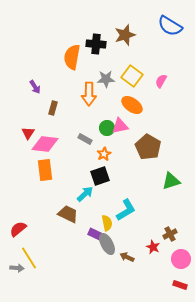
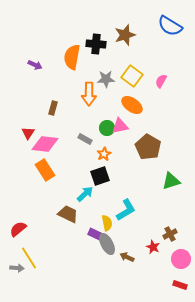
purple arrow: moved 22 px up; rotated 32 degrees counterclockwise
orange rectangle: rotated 25 degrees counterclockwise
